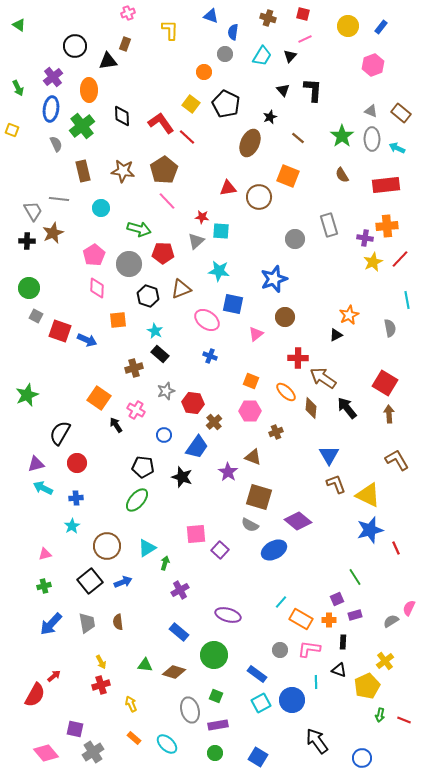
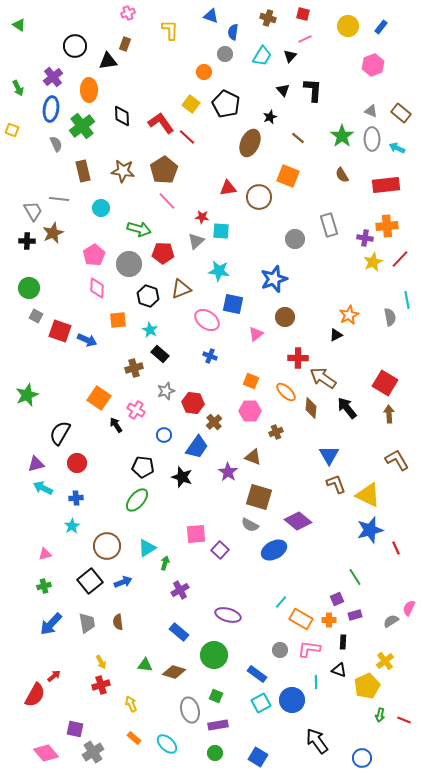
gray semicircle at (390, 328): moved 11 px up
cyan star at (155, 331): moved 5 px left, 1 px up
